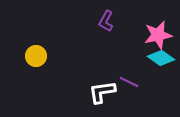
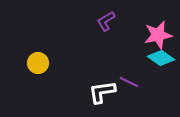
purple L-shape: rotated 30 degrees clockwise
yellow circle: moved 2 px right, 7 px down
